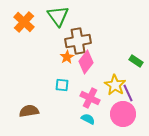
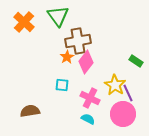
brown semicircle: moved 1 px right
